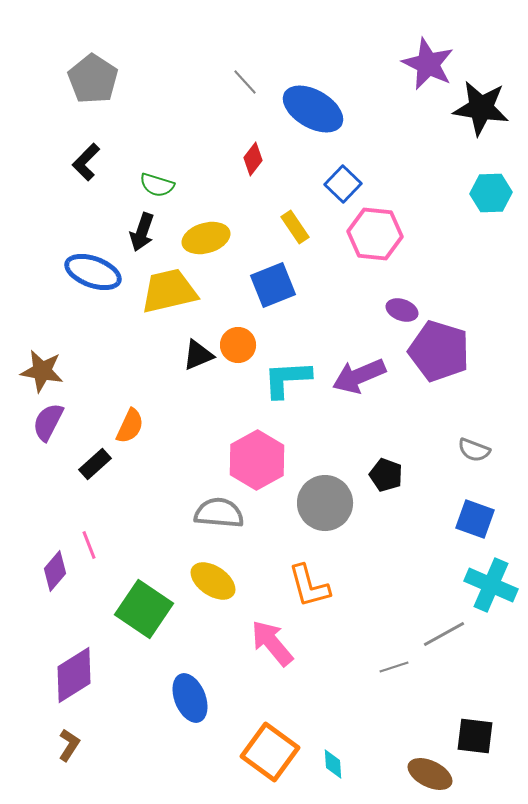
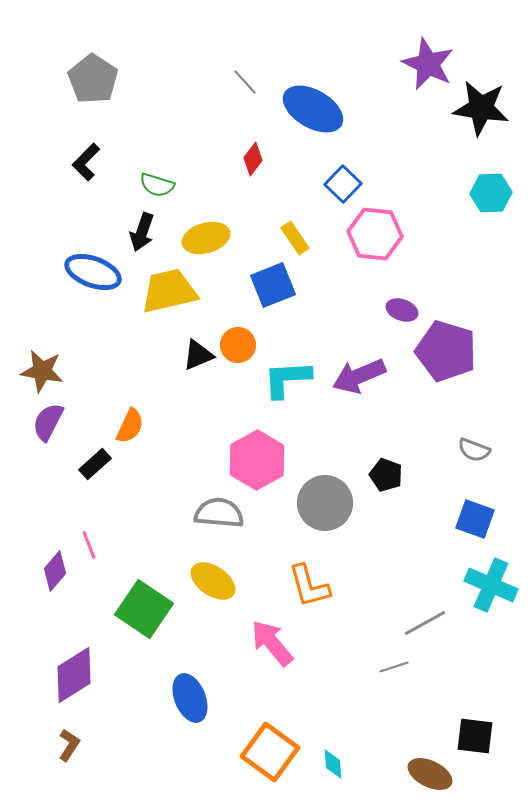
yellow rectangle at (295, 227): moved 11 px down
purple pentagon at (439, 351): moved 7 px right
gray line at (444, 634): moved 19 px left, 11 px up
